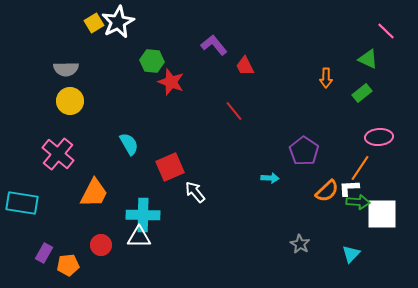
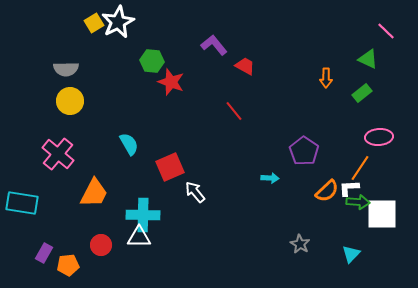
red trapezoid: rotated 145 degrees clockwise
